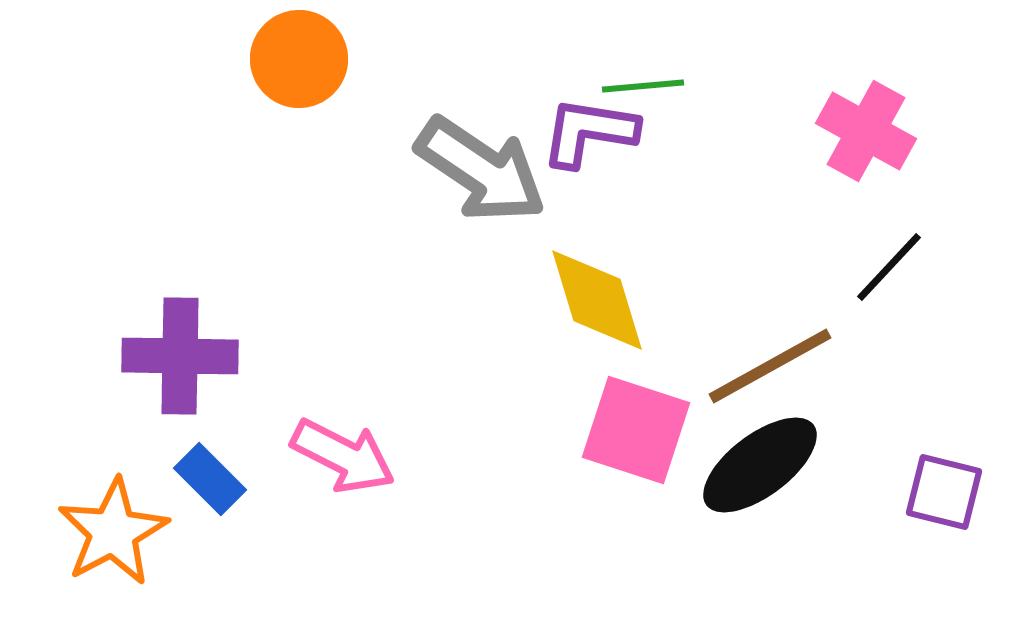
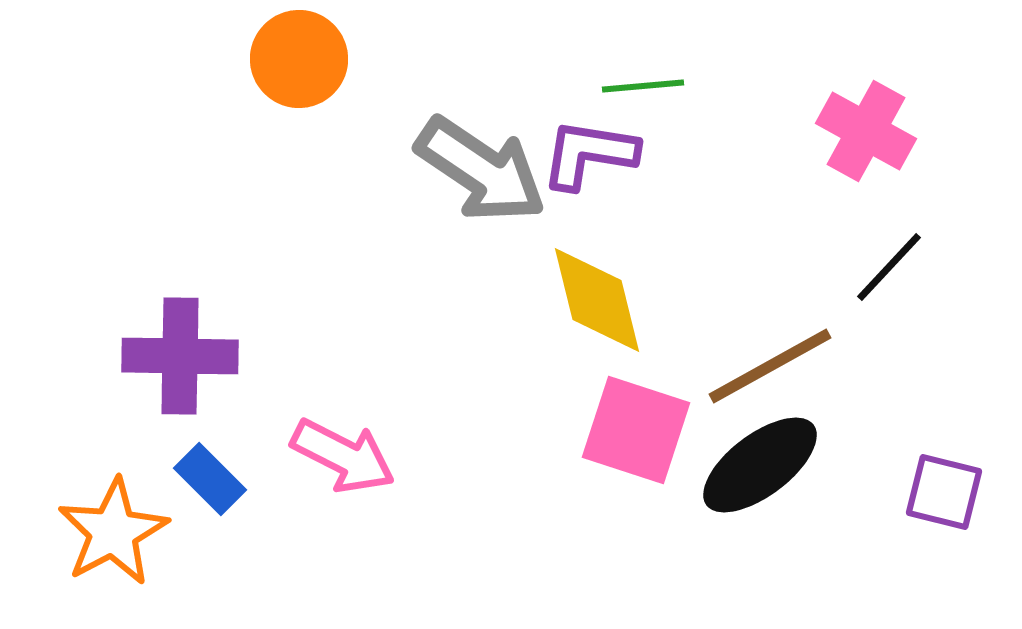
purple L-shape: moved 22 px down
yellow diamond: rotated 3 degrees clockwise
